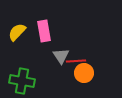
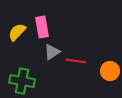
pink rectangle: moved 2 px left, 4 px up
gray triangle: moved 9 px left, 4 px up; rotated 30 degrees clockwise
red line: rotated 12 degrees clockwise
orange circle: moved 26 px right, 2 px up
